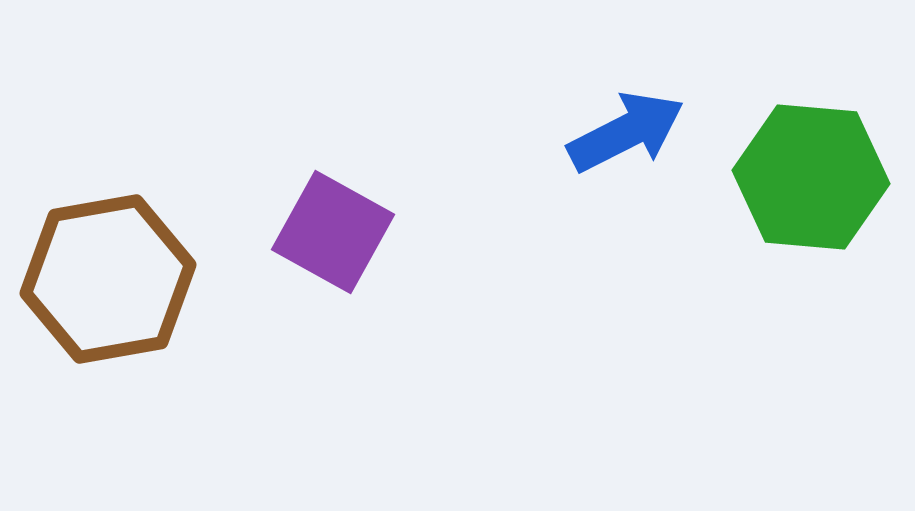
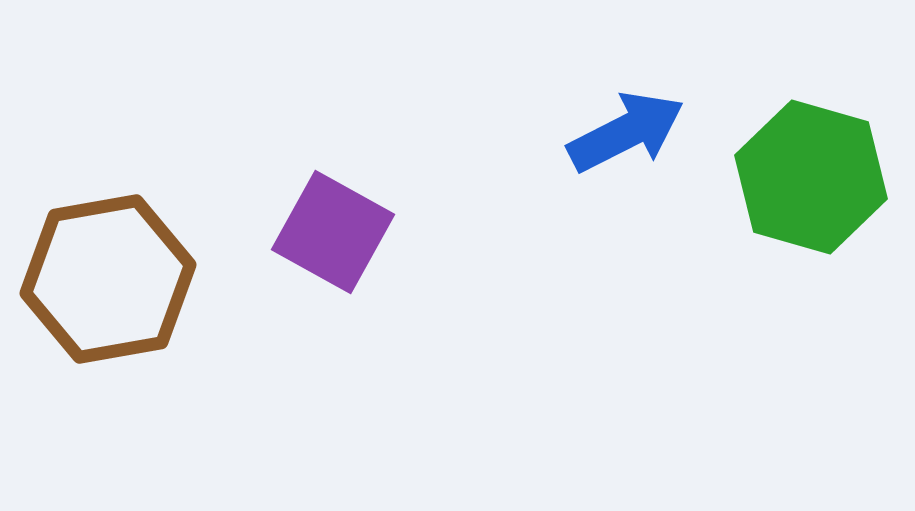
green hexagon: rotated 11 degrees clockwise
